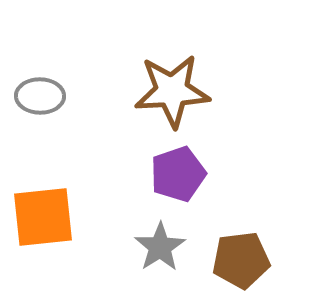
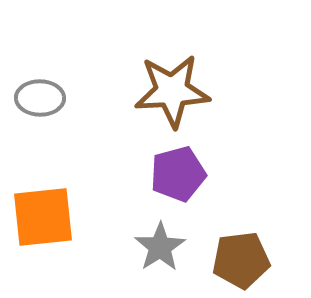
gray ellipse: moved 2 px down
purple pentagon: rotated 4 degrees clockwise
